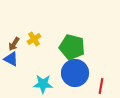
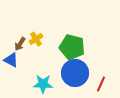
yellow cross: moved 2 px right
brown arrow: moved 6 px right
blue triangle: moved 1 px down
red line: moved 2 px up; rotated 14 degrees clockwise
